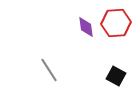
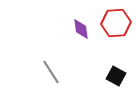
purple diamond: moved 5 px left, 2 px down
gray line: moved 2 px right, 2 px down
